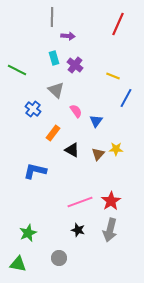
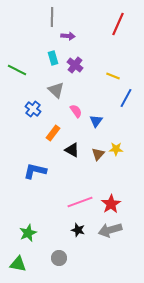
cyan rectangle: moved 1 px left
red star: moved 3 px down
gray arrow: rotated 60 degrees clockwise
